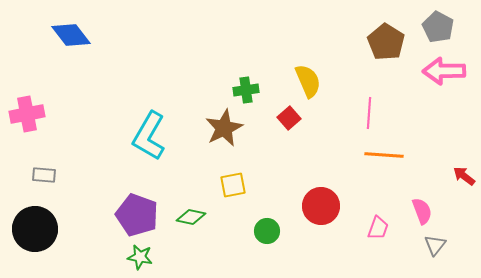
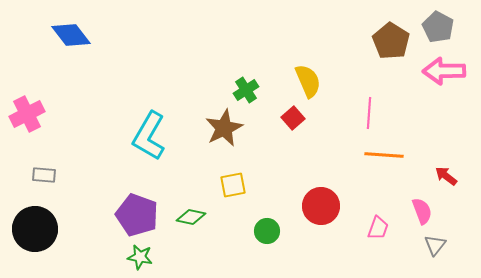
brown pentagon: moved 5 px right, 1 px up
green cross: rotated 25 degrees counterclockwise
pink cross: rotated 16 degrees counterclockwise
red square: moved 4 px right
red arrow: moved 18 px left
